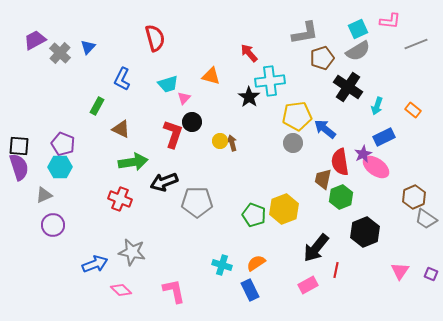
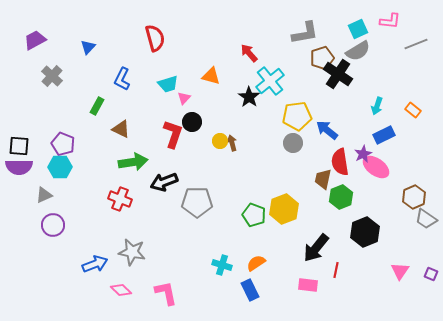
gray cross at (60, 53): moved 8 px left, 23 px down
cyan cross at (270, 81): rotated 32 degrees counterclockwise
black cross at (348, 87): moved 10 px left, 13 px up
blue arrow at (325, 129): moved 2 px right, 1 px down
blue rectangle at (384, 137): moved 2 px up
purple semicircle at (19, 167): rotated 108 degrees clockwise
pink rectangle at (308, 285): rotated 36 degrees clockwise
pink L-shape at (174, 291): moved 8 px left, 2 px down
